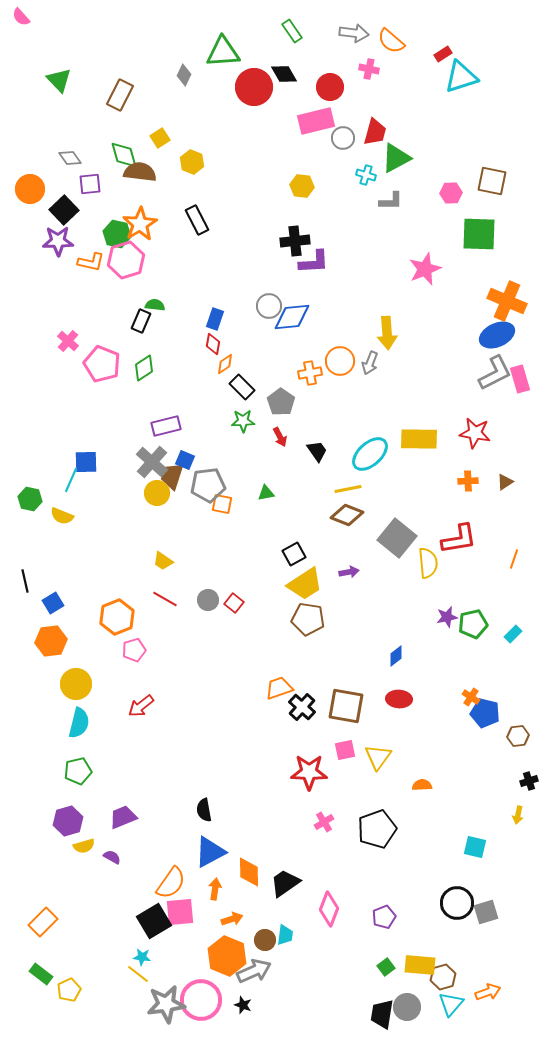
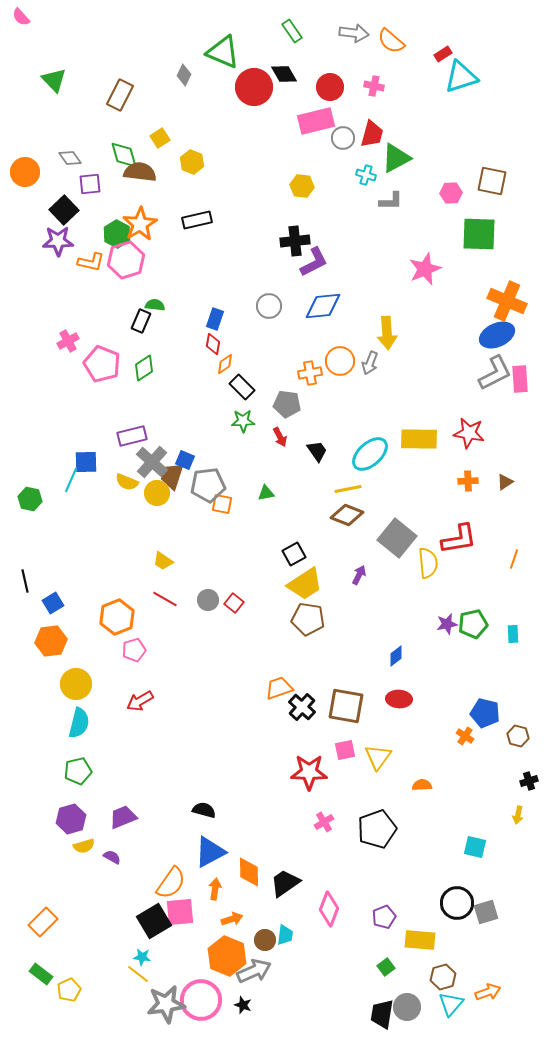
green triangle at (223, 52): rotated 27 degrees clockwise
pink cross at (369, 69): moved 5 px right, 17 px down
green triangle at (59, 80): moved 5 px left
red trapezoid at (375, 132): moved 3 px left, 2 px down
orange circle at (30, 189): moved 5 px left, 17 px up
black rectangle at (197, 220): rotated 76 degrees counterclockwise
green hexagon at (117, 234): rotated 16 degrees clockwise
purple L-shape at (314, 262): rotated 24 degrees counterclockwise
blue diamond at (292, 317): moved 31 px right, 11 px up
pink cross at (68, 341): rotated 20 degrees clockwise
pink rectangle at (520, 379): rotated 12 degrees clockwise
gray pentagon at (281, 402): moved 6 px right, 2 px down; rotated 28 degrees counterclockwise
purple rectangle at (166, 426): moved 34 px left, 10 px down
red star at (475, 433): moved 6 px left
yellow semicircle at (62, 516): moved 65 px right, 34 px up
purple arrow at (349, 572): moved 10 px right, 3 px down; rotated 54 degrees counterclockwise
purple star at (447, 617): moved 7 px down
cyan rectangle at (513, 634): rotated 48 degrees counterclockwise
orange cross at (471, 697): moved 6 px left, 39 px down
red arrow at (141, 706): moved 1 px left, 5 px up; rotated 8 degrees clockwise
brown hexagon at (518, 736): rotated 20 degrees clockwise
black semicircle at (204, 810): rotated 115 degrees clockwise
purple hexagon at (68, 821): moved 3 px right, 2 px up
yellow rectangle at (420, 965): moved 25 px up
